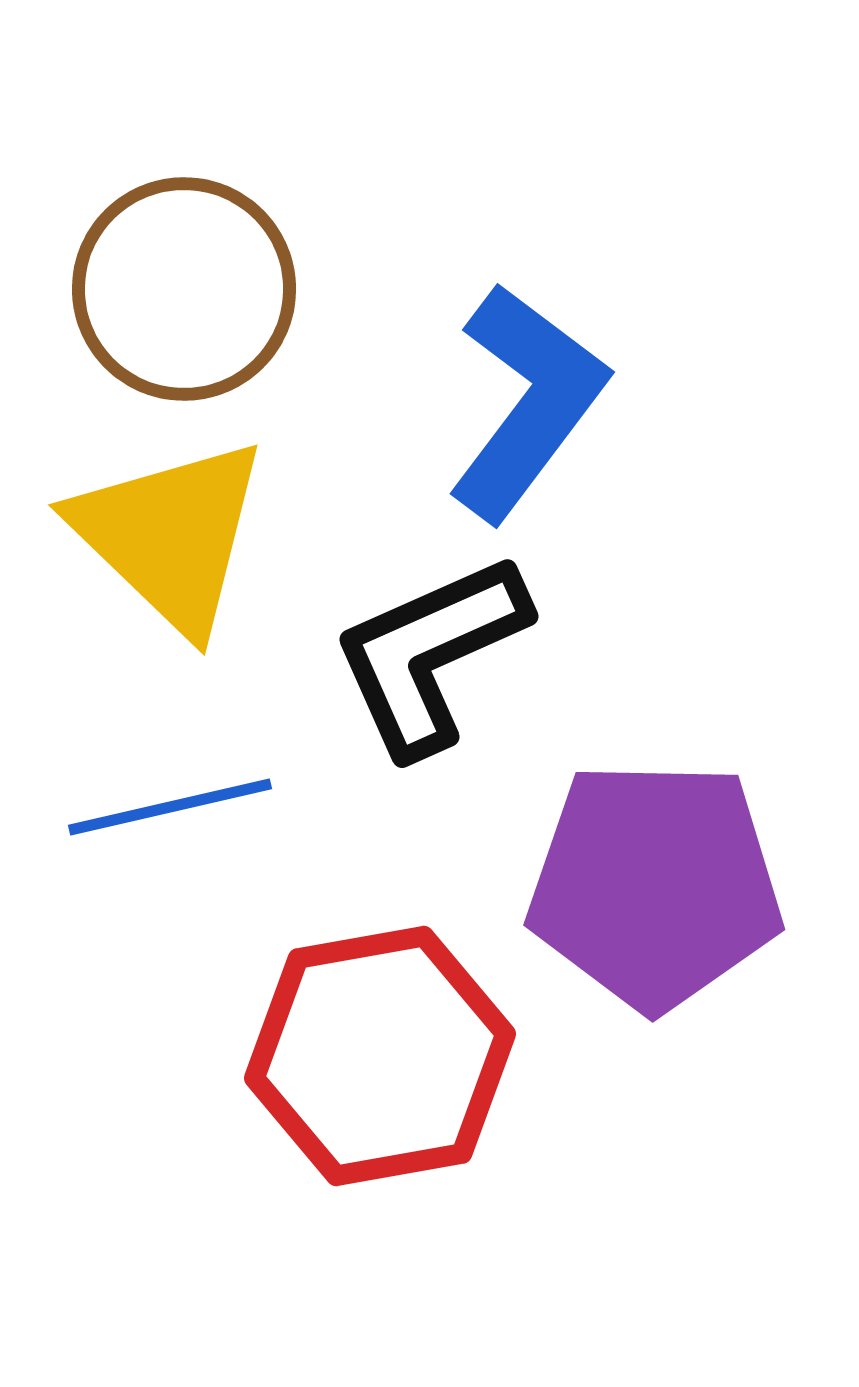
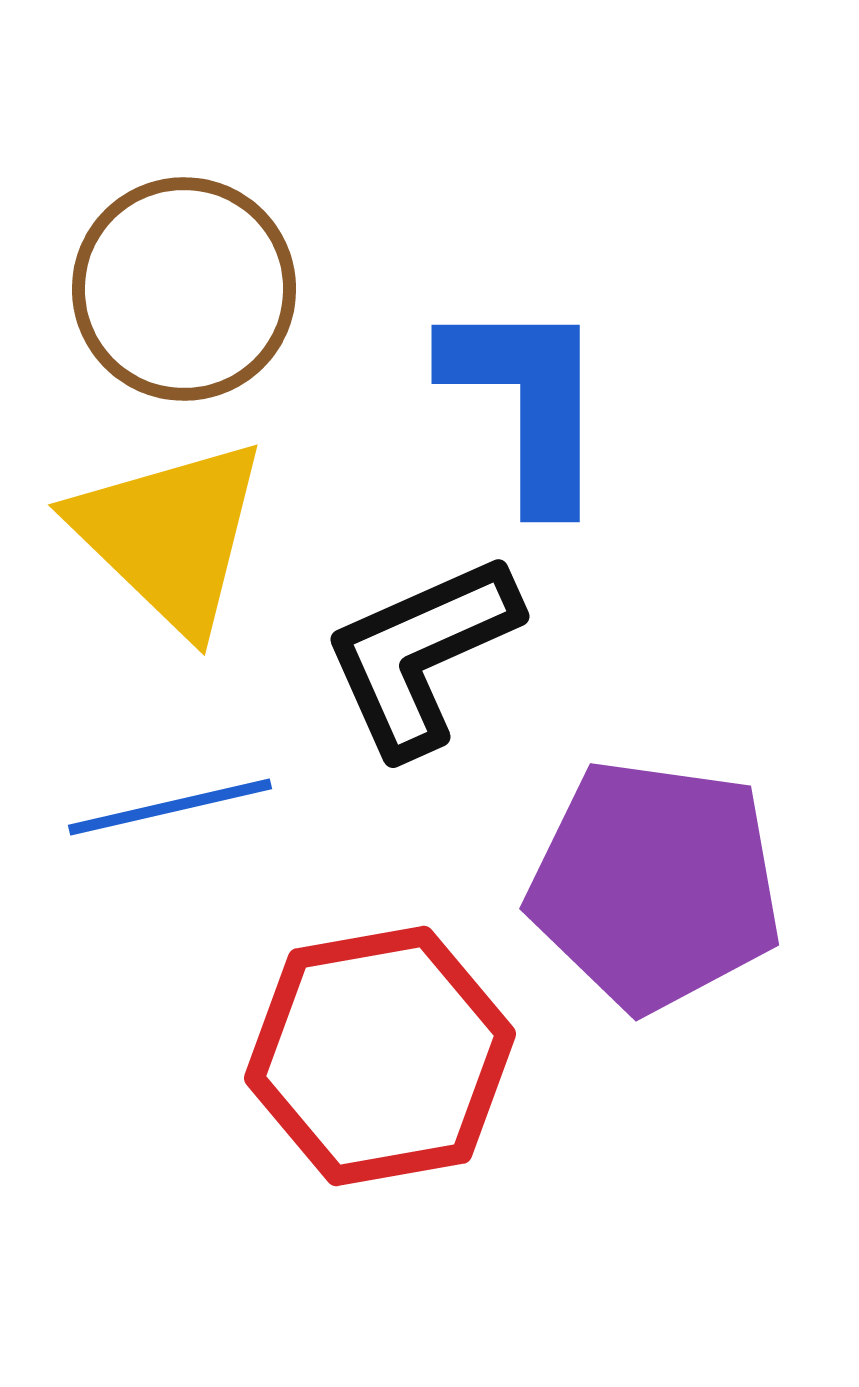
blue L-shape: rotated 37 degrees counterclockwise
black L-shape: moved 9 px left
purple pentagon: rotated 7 degrees clockwise
